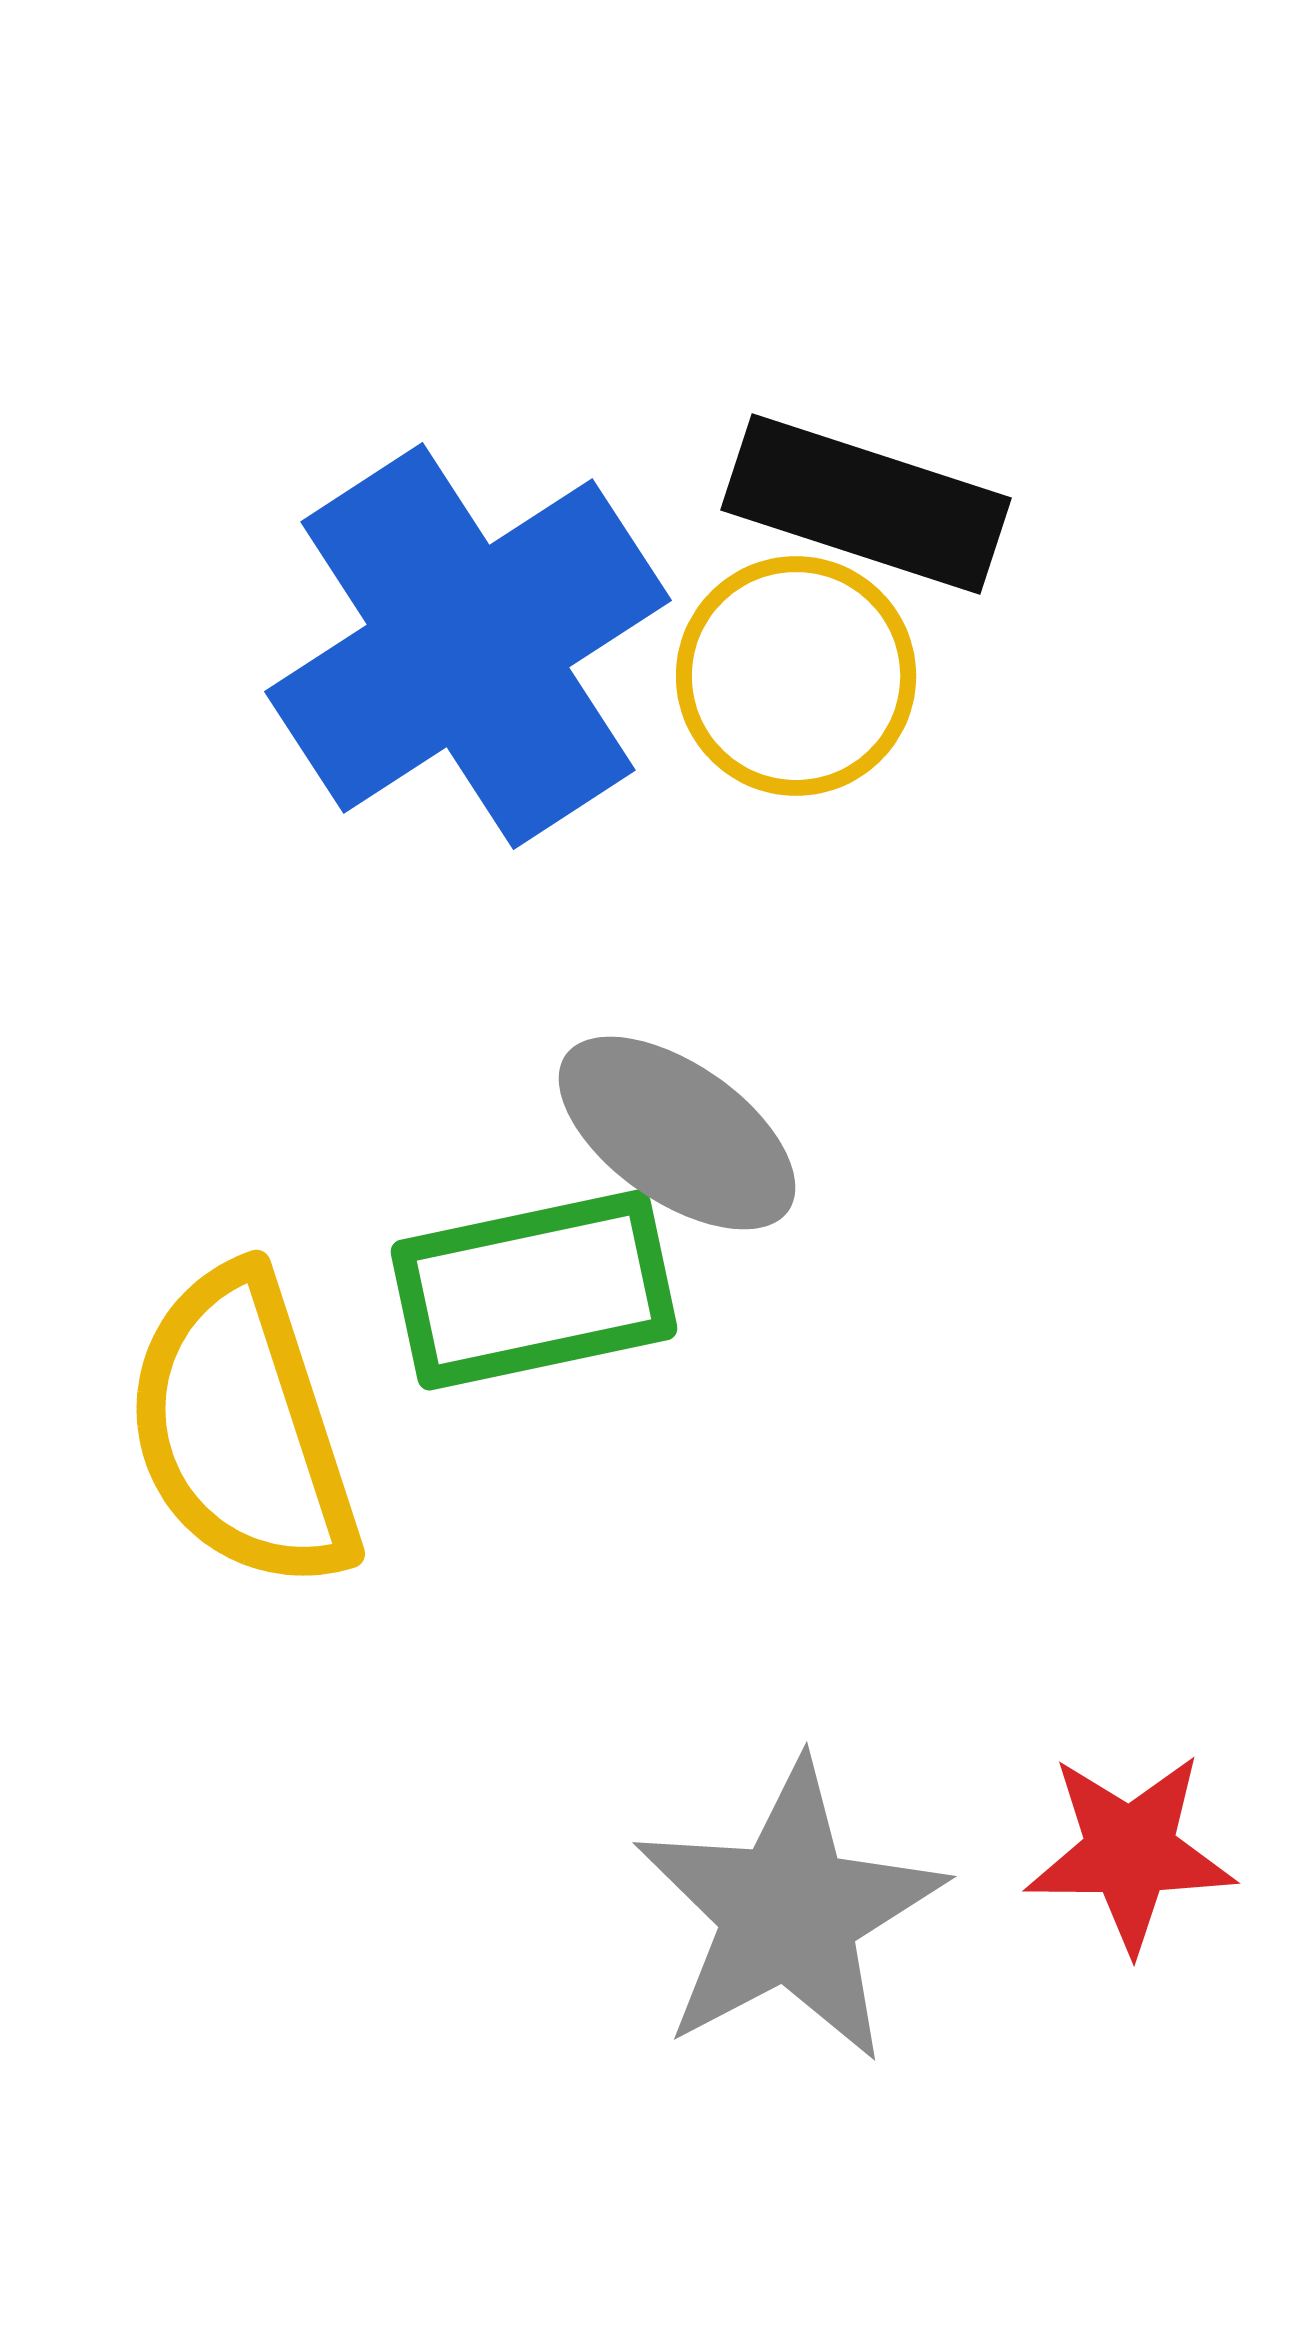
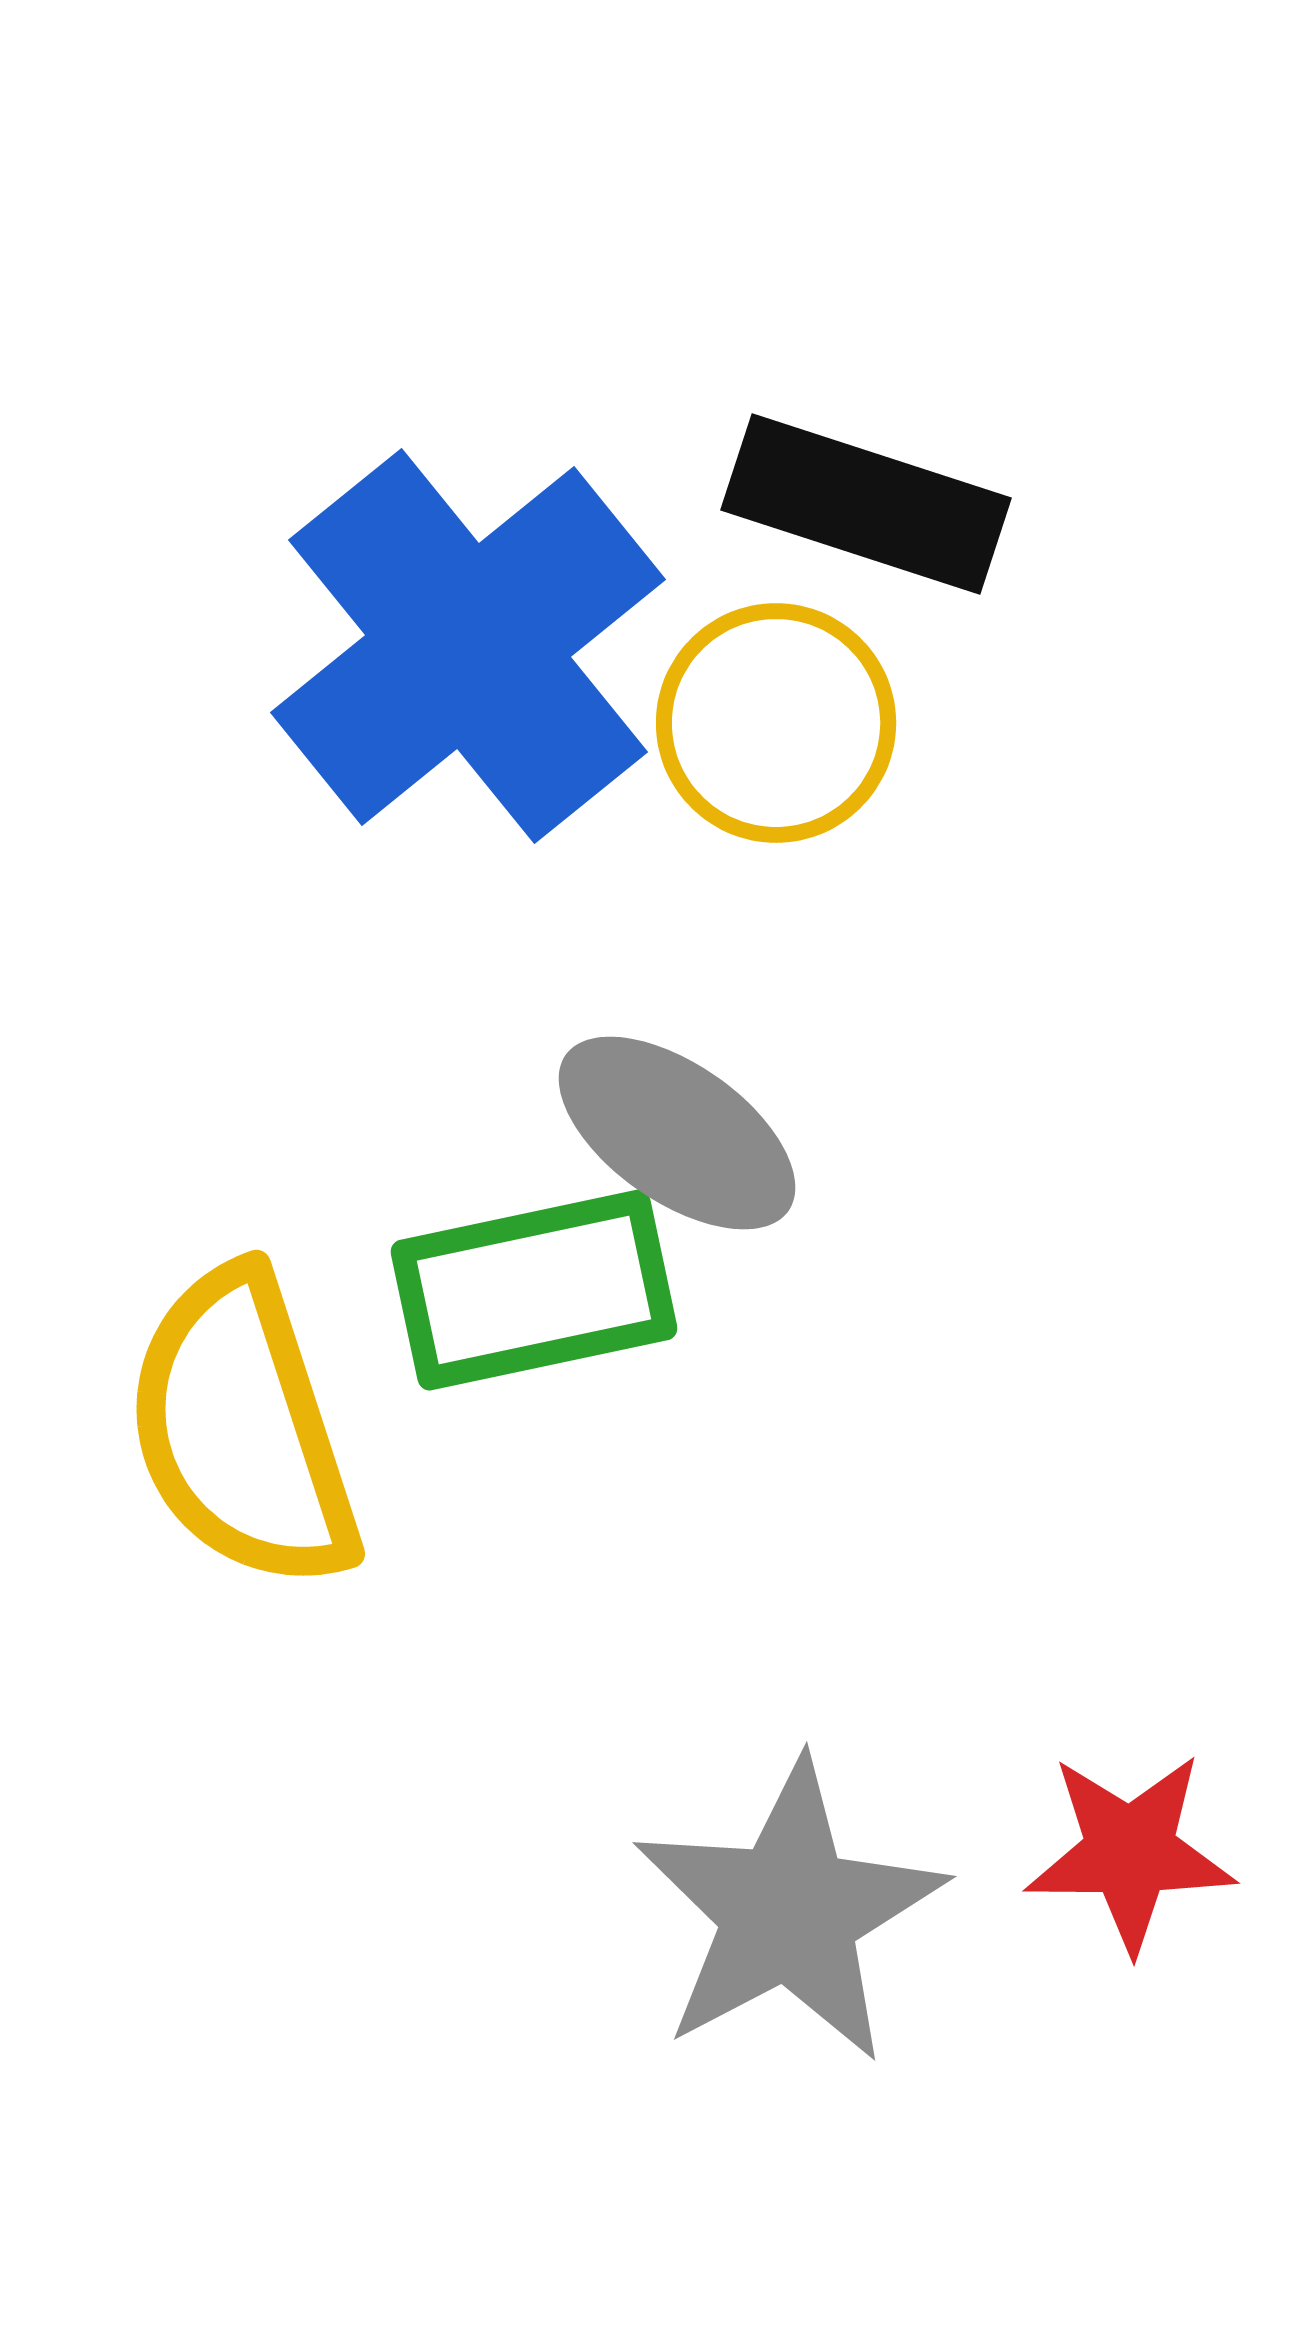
blue cross: rotated 6 degrees counterclockwise
yellow circle: moved 20 px left, 47 px down
